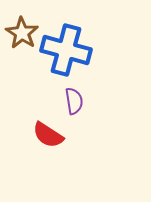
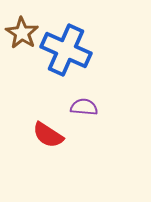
blue cross: rotated 9 degrees clockwise
purple semicircle: moved 10 px right, 6 px down; rotated 76 degrees counterclockwise
